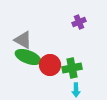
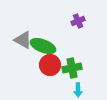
purple cross: moved 1 px left, 1 px up
green ellipse: moved 15 px right, 11 px up
cyan arrow: moved 2 px right
